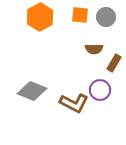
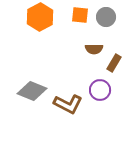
brown L-shape: moved 6 px left, 1 px down
